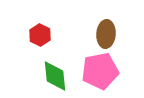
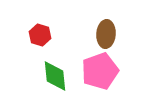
red hexagon: rotated 10 degrees counterclockwise
pink pentagon: rotated 9 degrees counterclockwise
